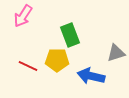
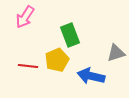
pink arrow: moved 2 px right, 1 px down
yellow pentagon: rotated 25 degrees counterclockwise
red line: rotated 18 degrees counterclockwise
